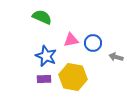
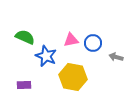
green semicircle: moved 17 px left, 20 px down
purple rectangle: moved 20 px left, 6 px down
